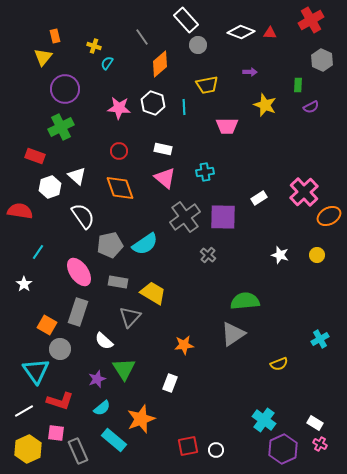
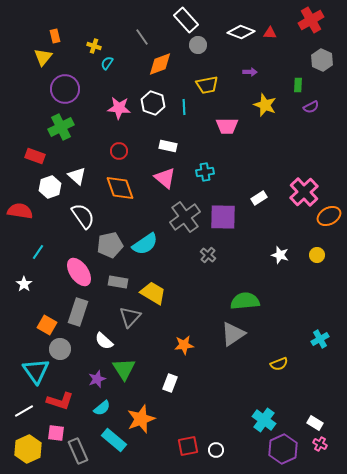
orange diamond at (160, 64): rotated 20 degrees clockwise
white rectangle at (163, 149): moved 5 px right, 3 px up
